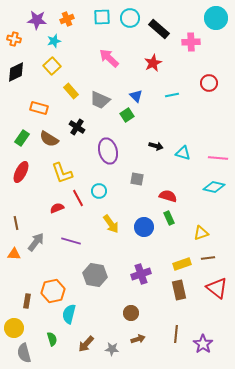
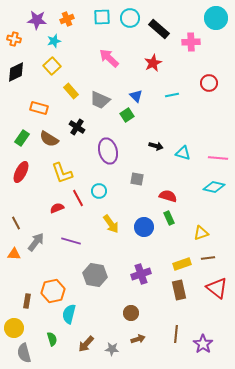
brown line at (16, 223): rotated 16 degrees counterclockwise
